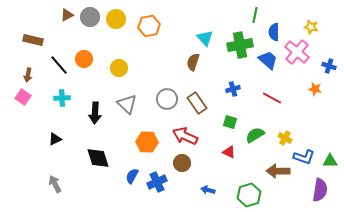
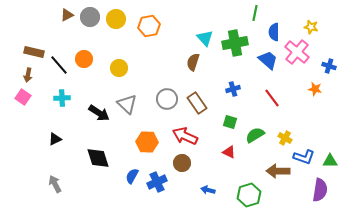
green line at (255, 15): moved 2 px up
brown rectangle at (33, 40): moved 1 px right, 12 px down
green cross at (240, 45): moved 5 px left, 2 px up
red line at (272, 98): rotated 24 degrees clockwise
black arrow at (95, 113): moved 4 px right; rotated 60 degrees counterclockwise
